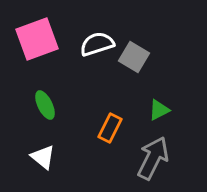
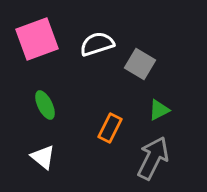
gray square: moved 6 px right, 7 px down
